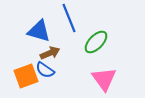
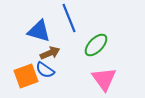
green ellipse: moved 3 px down
